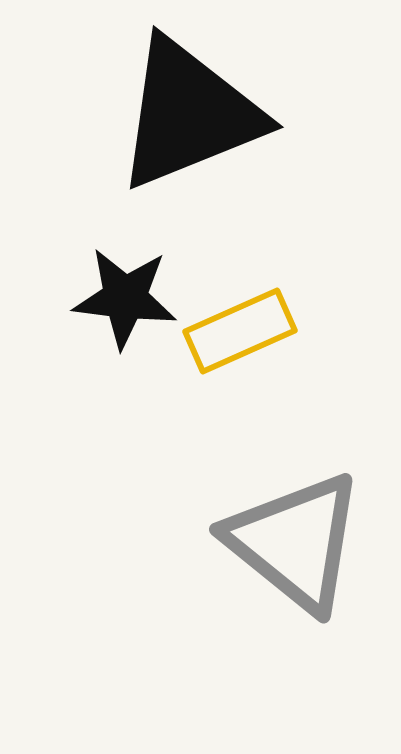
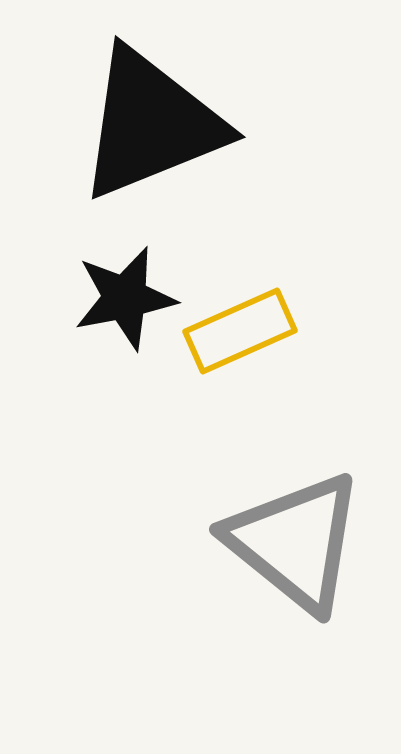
black triangle: moved 38 px left, 10 px down
black star: rotated 18 degrees counterclockwise
